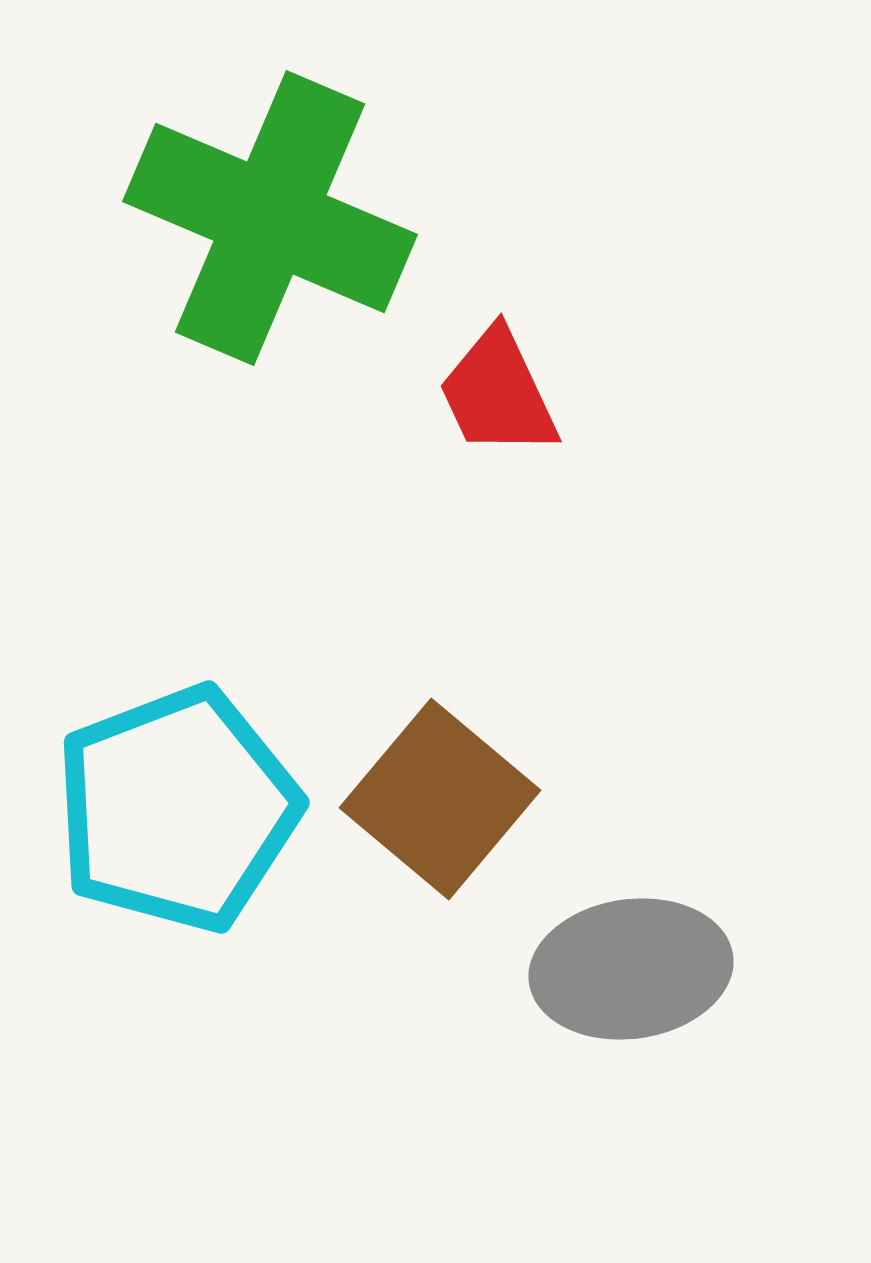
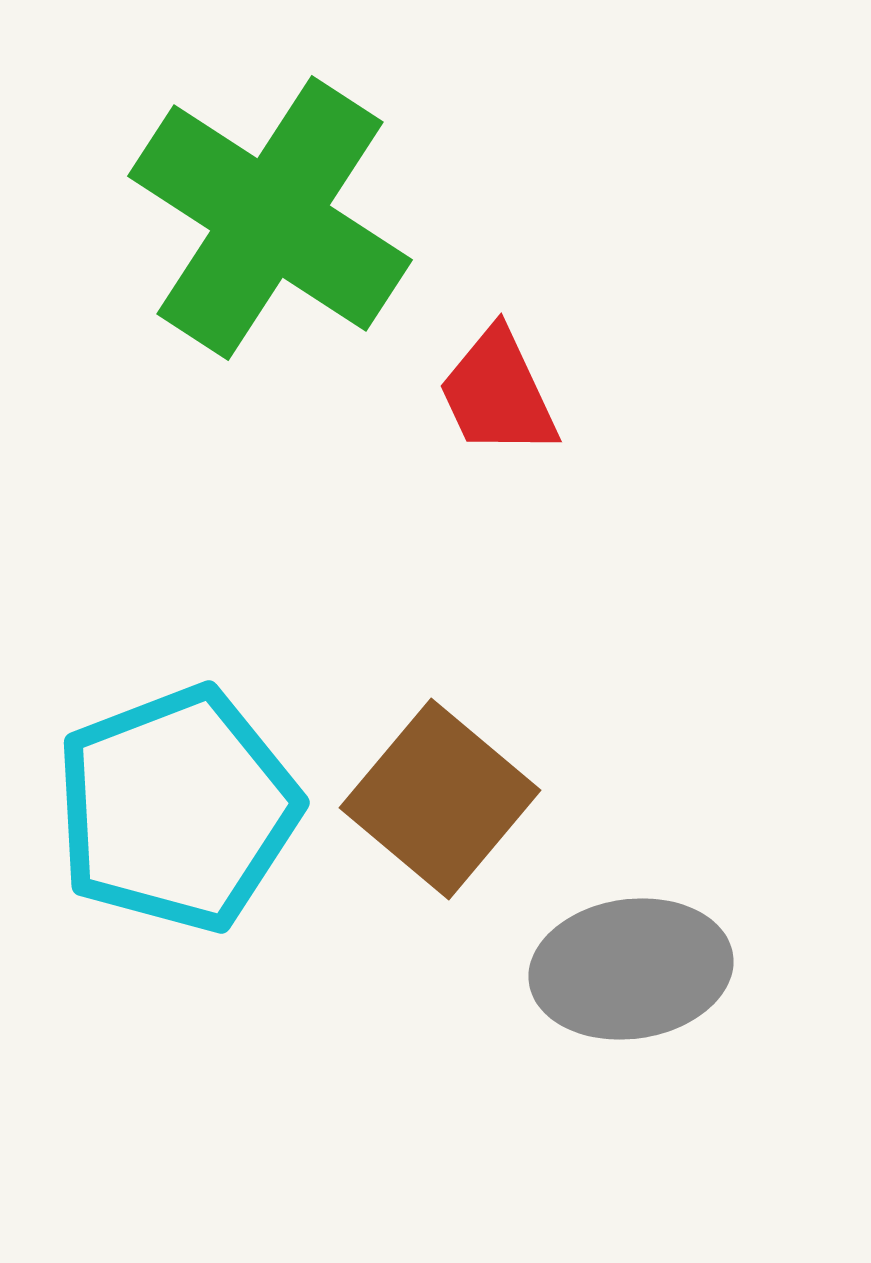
green cross: rotated 10 degrees clockwise
